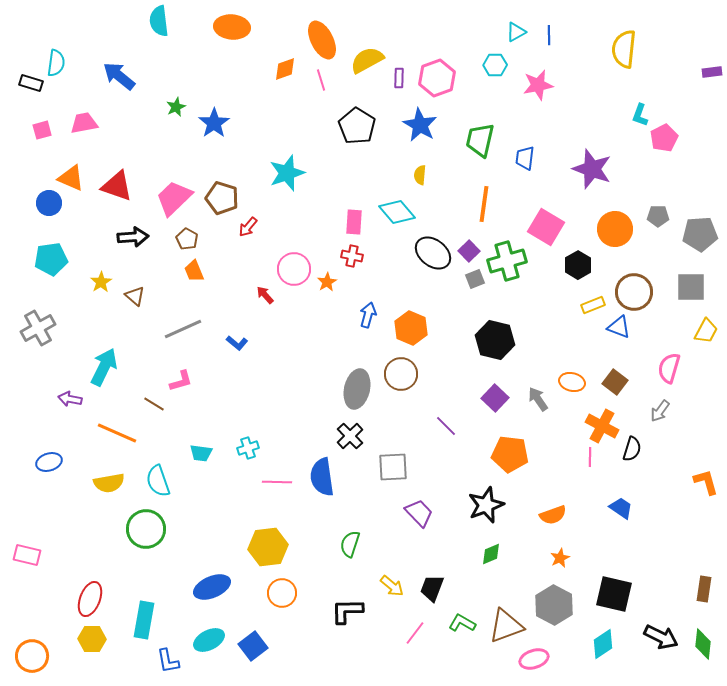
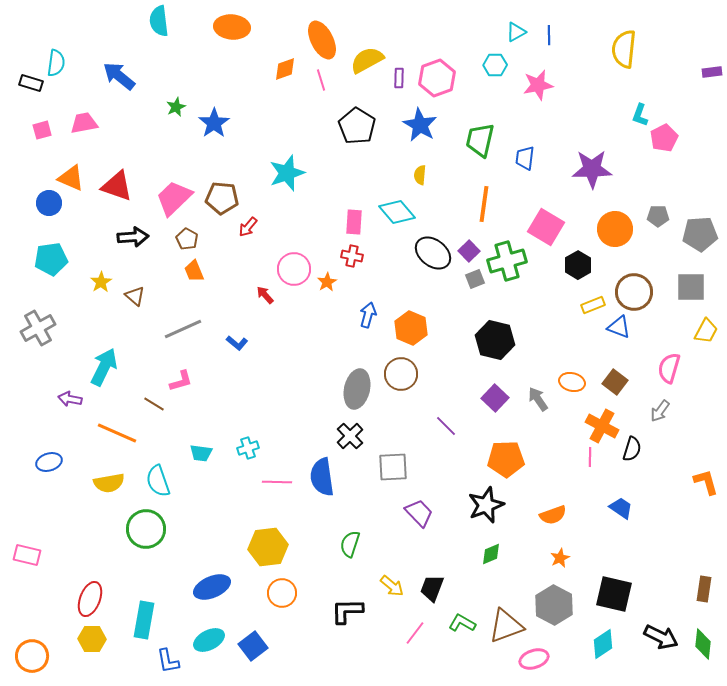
purple star at (592, 169): rotated 21 degrees counterclockwise
brown pentagon at (222, 198): rotated 12 degrees counterclockwise
orange pentagon at (510, 454): moved 4 px left, 5 px down; rotated 9 degrees counterclockwise
